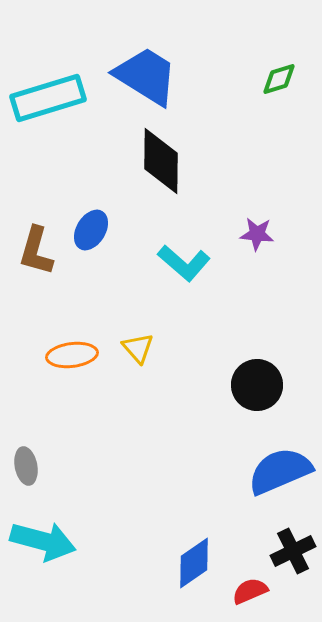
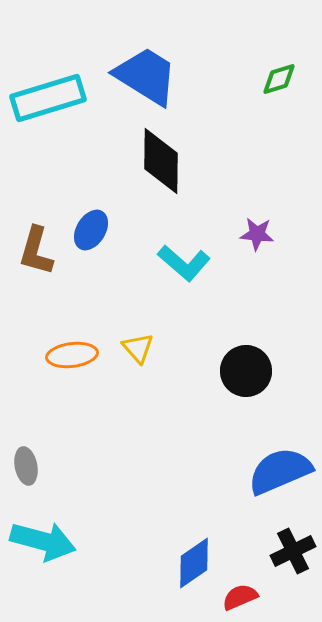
black circle: moved 11 px left, 14 px up
red semicircle: moved 10 px left, 6 px down
